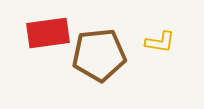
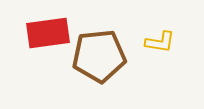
brown pentagon: moved 1 px down
